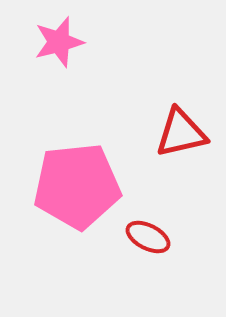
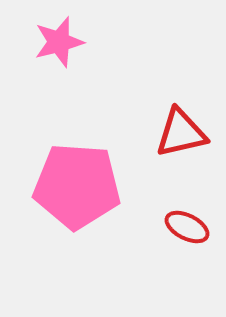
pink pentagon: rotated 10 degrees clockwise
red ellipse: moved 39 px right, 10 px up
